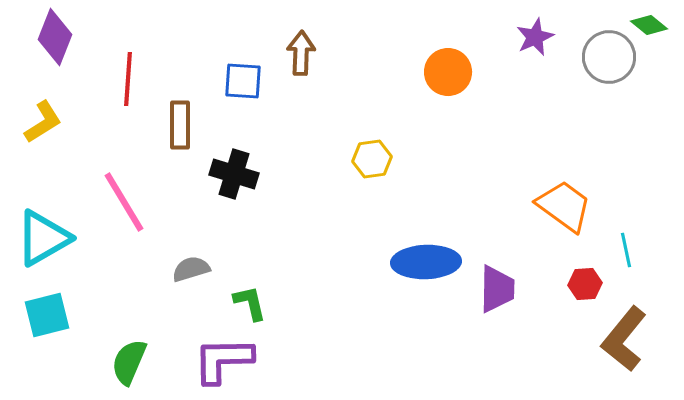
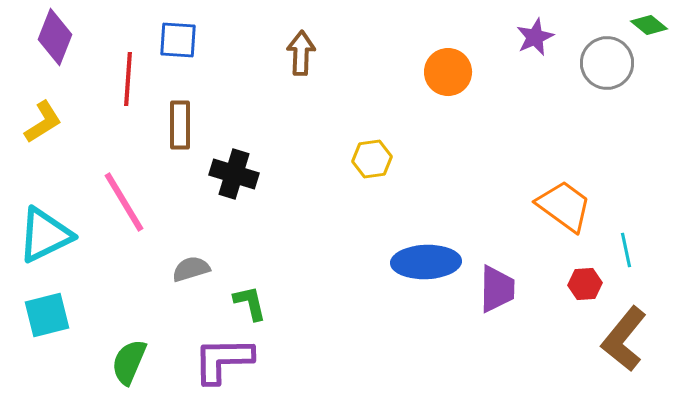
gray circle: moved 2 px left, 6 px down
blue square: moved 65 px left, 41 px up
cyan triangle: moved 2 px right, 3 px up; rotated 4 degrees clockwise
